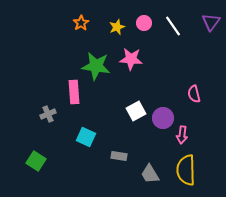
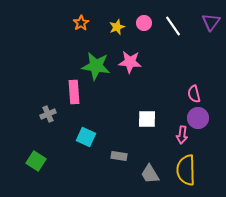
pink star: moved 1 px left, 3 px down
white square: moved 11 px right, 8 px down; rotated 30 degrees clockwise
purple circle: moved 35 px right
